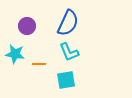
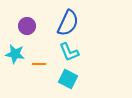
cyan square: moved 2 px right, 1 px up; rotated 36 degrees clockwise
